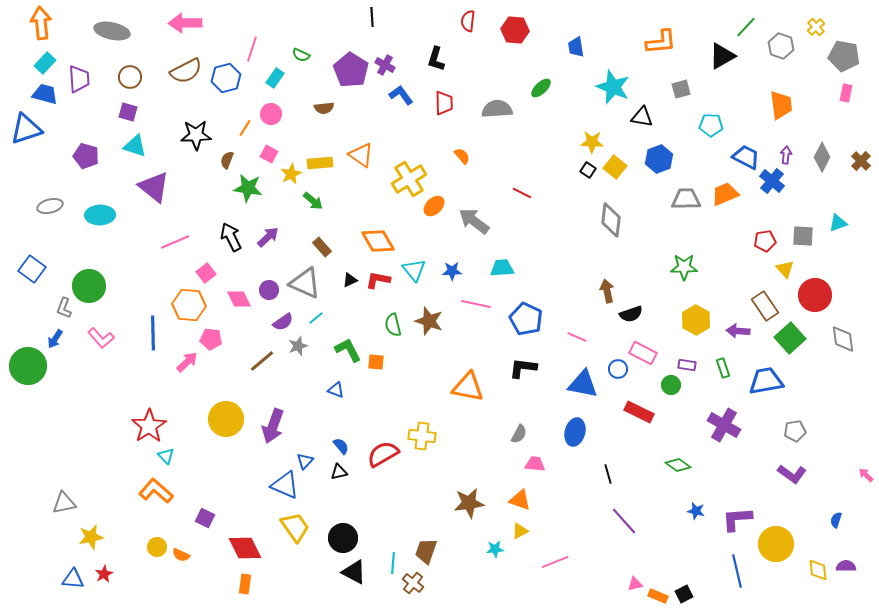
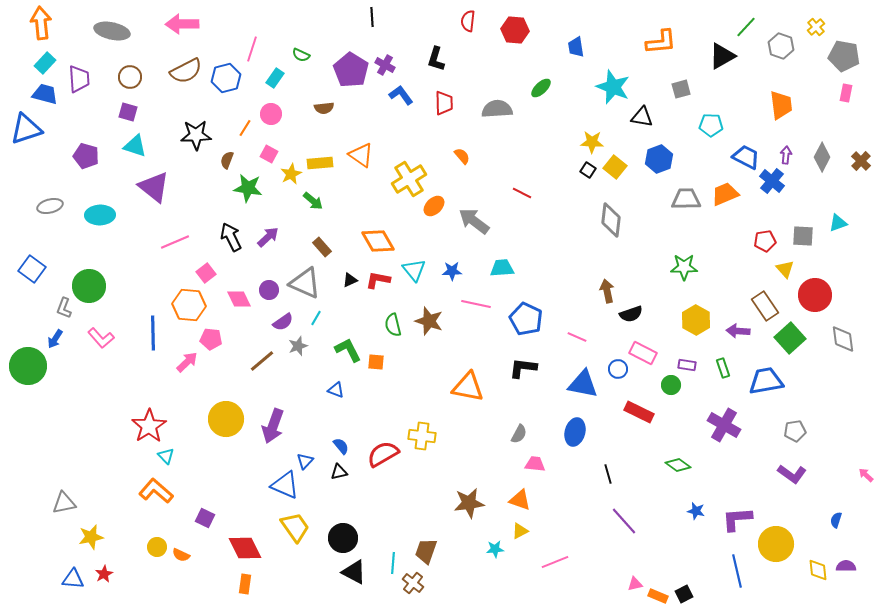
pink arrow at (185, 23): moved 3 px left, 1 px down
cyan line at (316, 318): rotated 21 degrees counterclockwise
